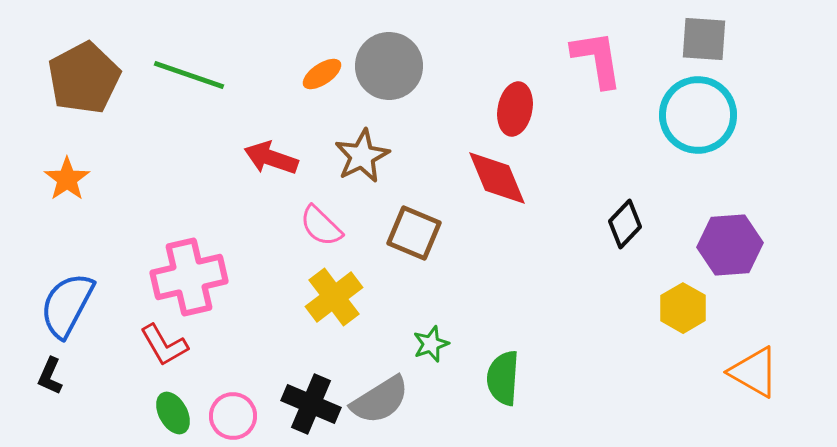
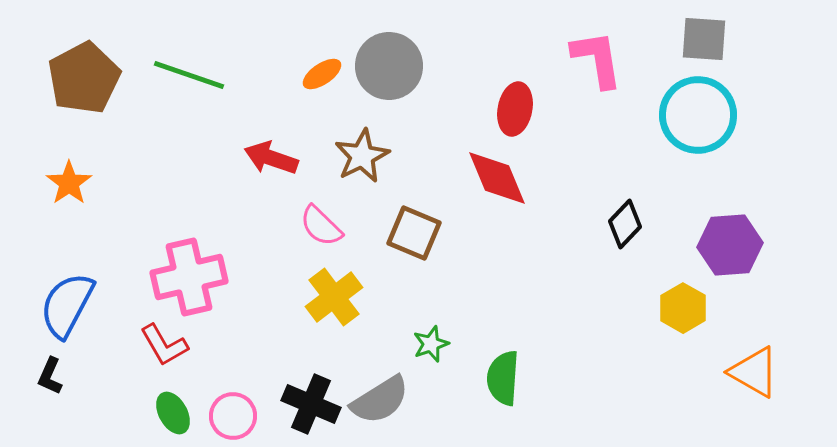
orange star: moved 2 px right, 4 px down
